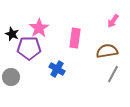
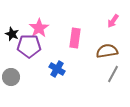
purple pentagon: moved 2 px up
